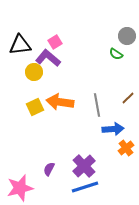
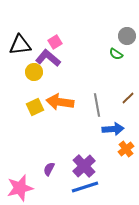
orange cross: moved 1 px down
